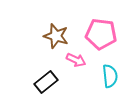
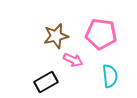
brown star: rotated 30 degrees counterclockwise
pink arrow: moved 3 px left
black rectangle: rotated 10 degrees clockwise
